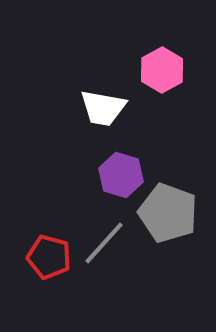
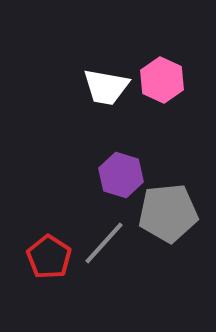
pink hexagon: moved 10 px down; rotated 6 degrees counterclockwise
white trapezoid: moved 3 px right, 21 px up
gray pentagon: rotated 26 degrees counterclockwise
red pentagon: rotated 18 degrees clockwise
